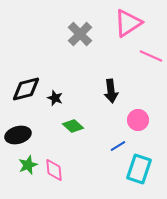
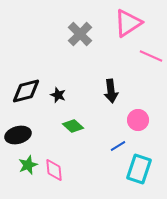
black diamond: moved 2 px down
black star: moved 3 px right, 3 px up
